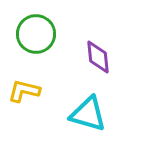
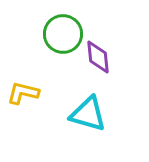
green circle: moved 27 px right
yellow L-shape: moved 1 px left, 2 px down
